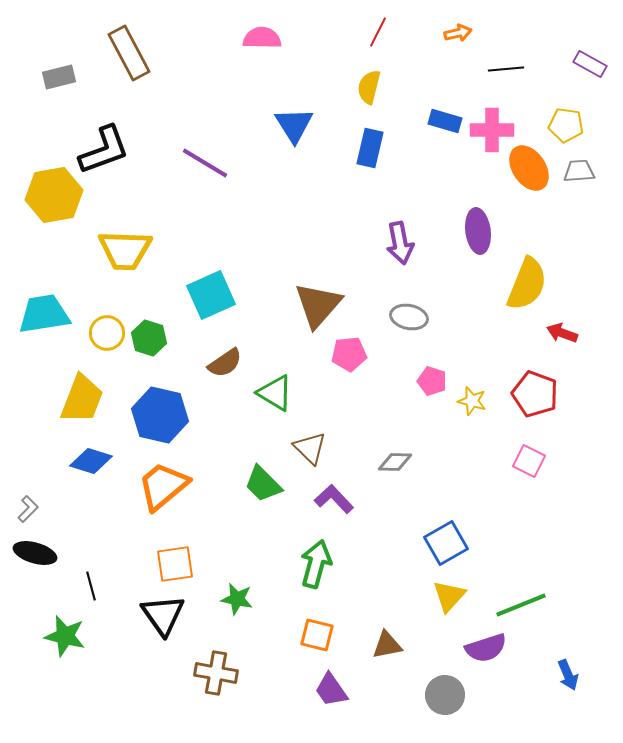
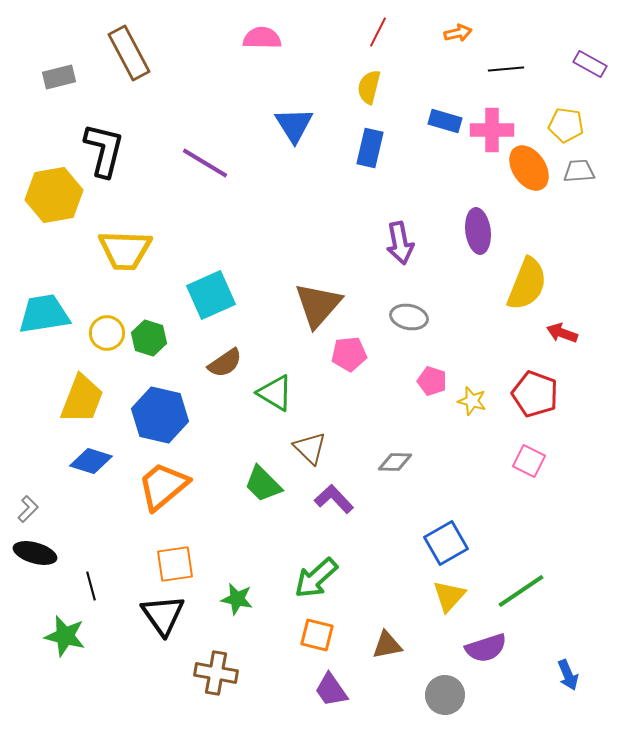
black L-shape at (104, 150): rotated 56 degrees counterclockwise
green arrow at (316, 564): moved 14 px down; rotated 147 degrees counterclockwise
green line at (521, 605): moved 14 px up; rotated 12 degrees counterclockwise
